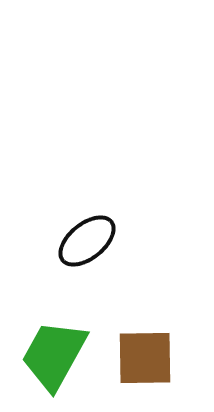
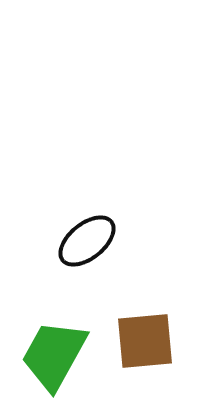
brown square: moved 17 px up; rotated 4 degrees counterclockwise
